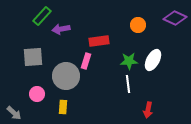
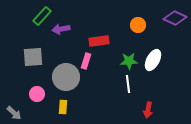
gray circle: moved 1 px down
